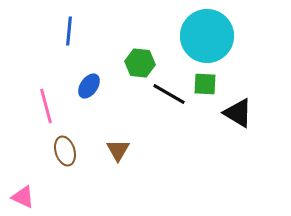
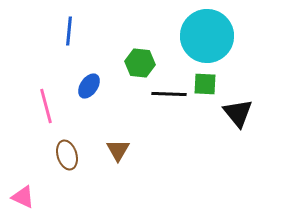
black line: rotated 28 degrees counterclockwise
black triangle: rotated 20 degrees clockwise
brown ellipse: moved 2 px right, 4 px down
